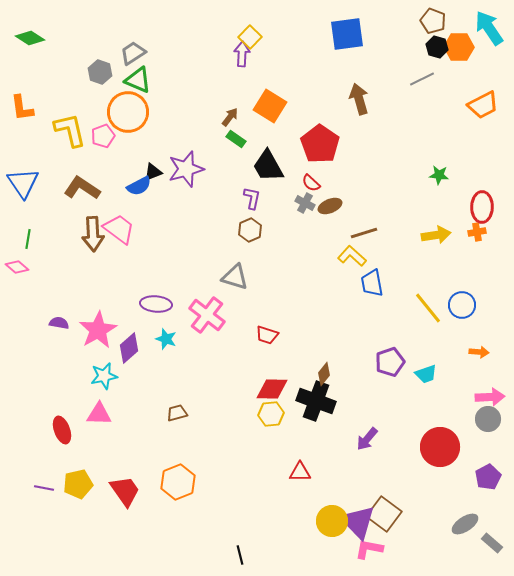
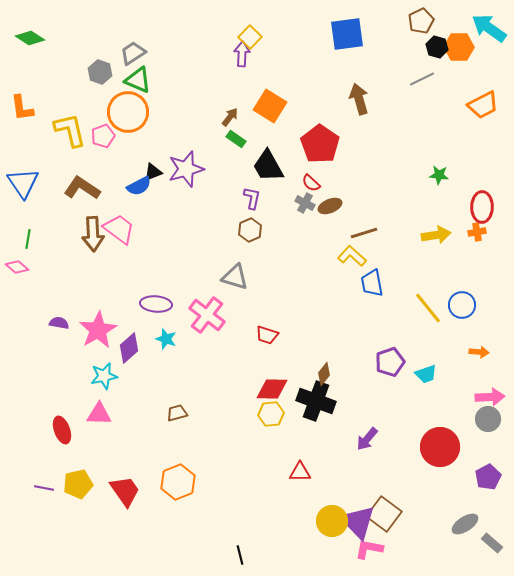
brown pentagon at (433, 21): moved 12 px left; rotated 25 degrees clockwise
cyan arrow at (489, 28): rotated 21 degrees counterclockwise
